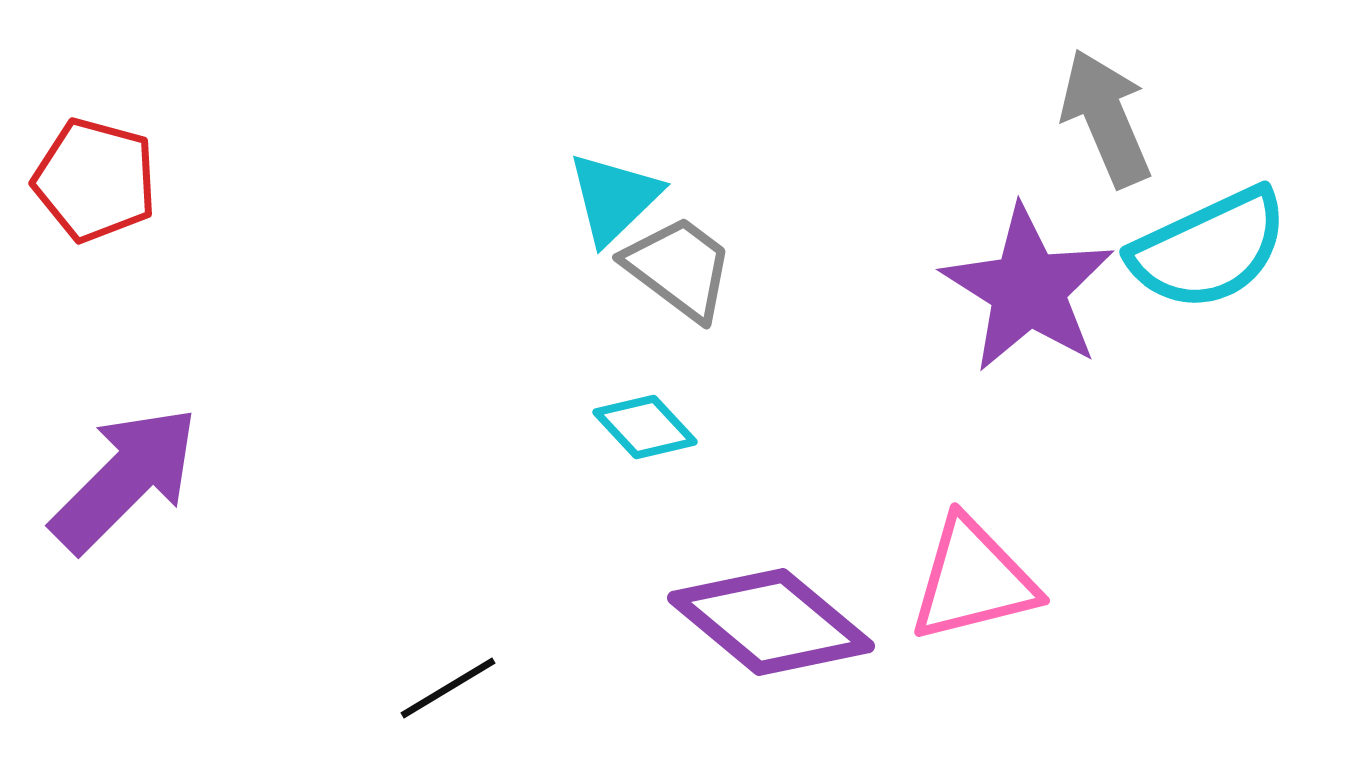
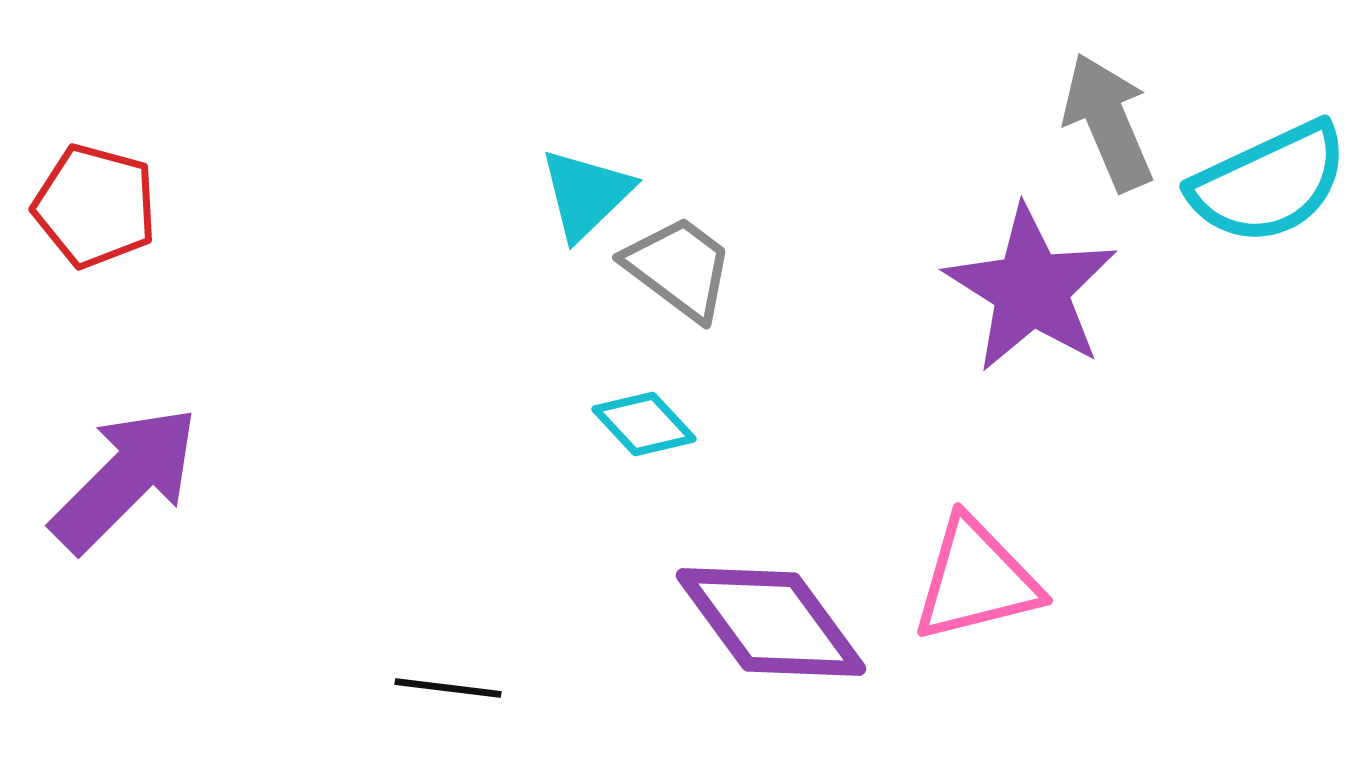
gray arrow: moved 2 px right, 4 px down
red pentagon: moved 26 px down
cyan triangle: moved 28 px left, 4 px up
cyan semicircle: moved 60 px right, 66 px up
purple star: moved 3 px right
cyan diamond: moved 1 px left, 3 px up
pink triangle: moved 3 px right
purple diamond: rotated 14 degrees clockwise
black line: rotated 38 degrees clockwise
